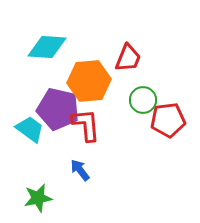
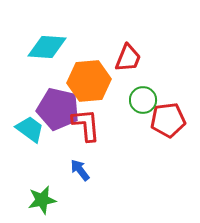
green star: moved 4 px right, 2 px down
